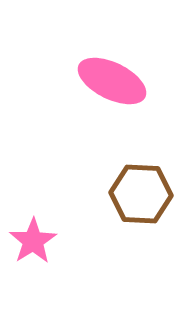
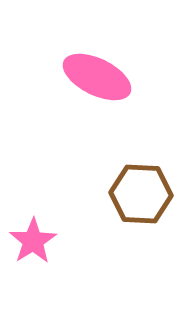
pink ellipse: moved 15 px left, 4 px up
